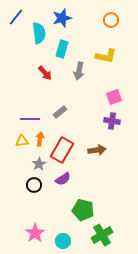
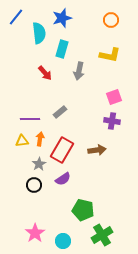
yellow L-shape: moved 4 px right, 1 px up
